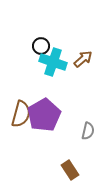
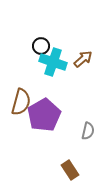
brown semicircle: moved 12 px up
